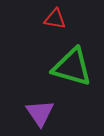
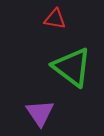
green triangle: rotated 21 degrees clockwise
